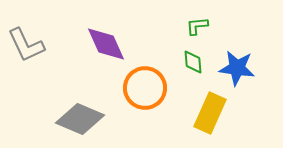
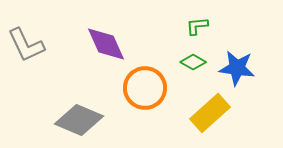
green diamond: rotated 55 degrees counterclockwise
yellow rectangle: rotated 24 degrees clockwise
gray diamond: moved 1 px left, 1 px down
